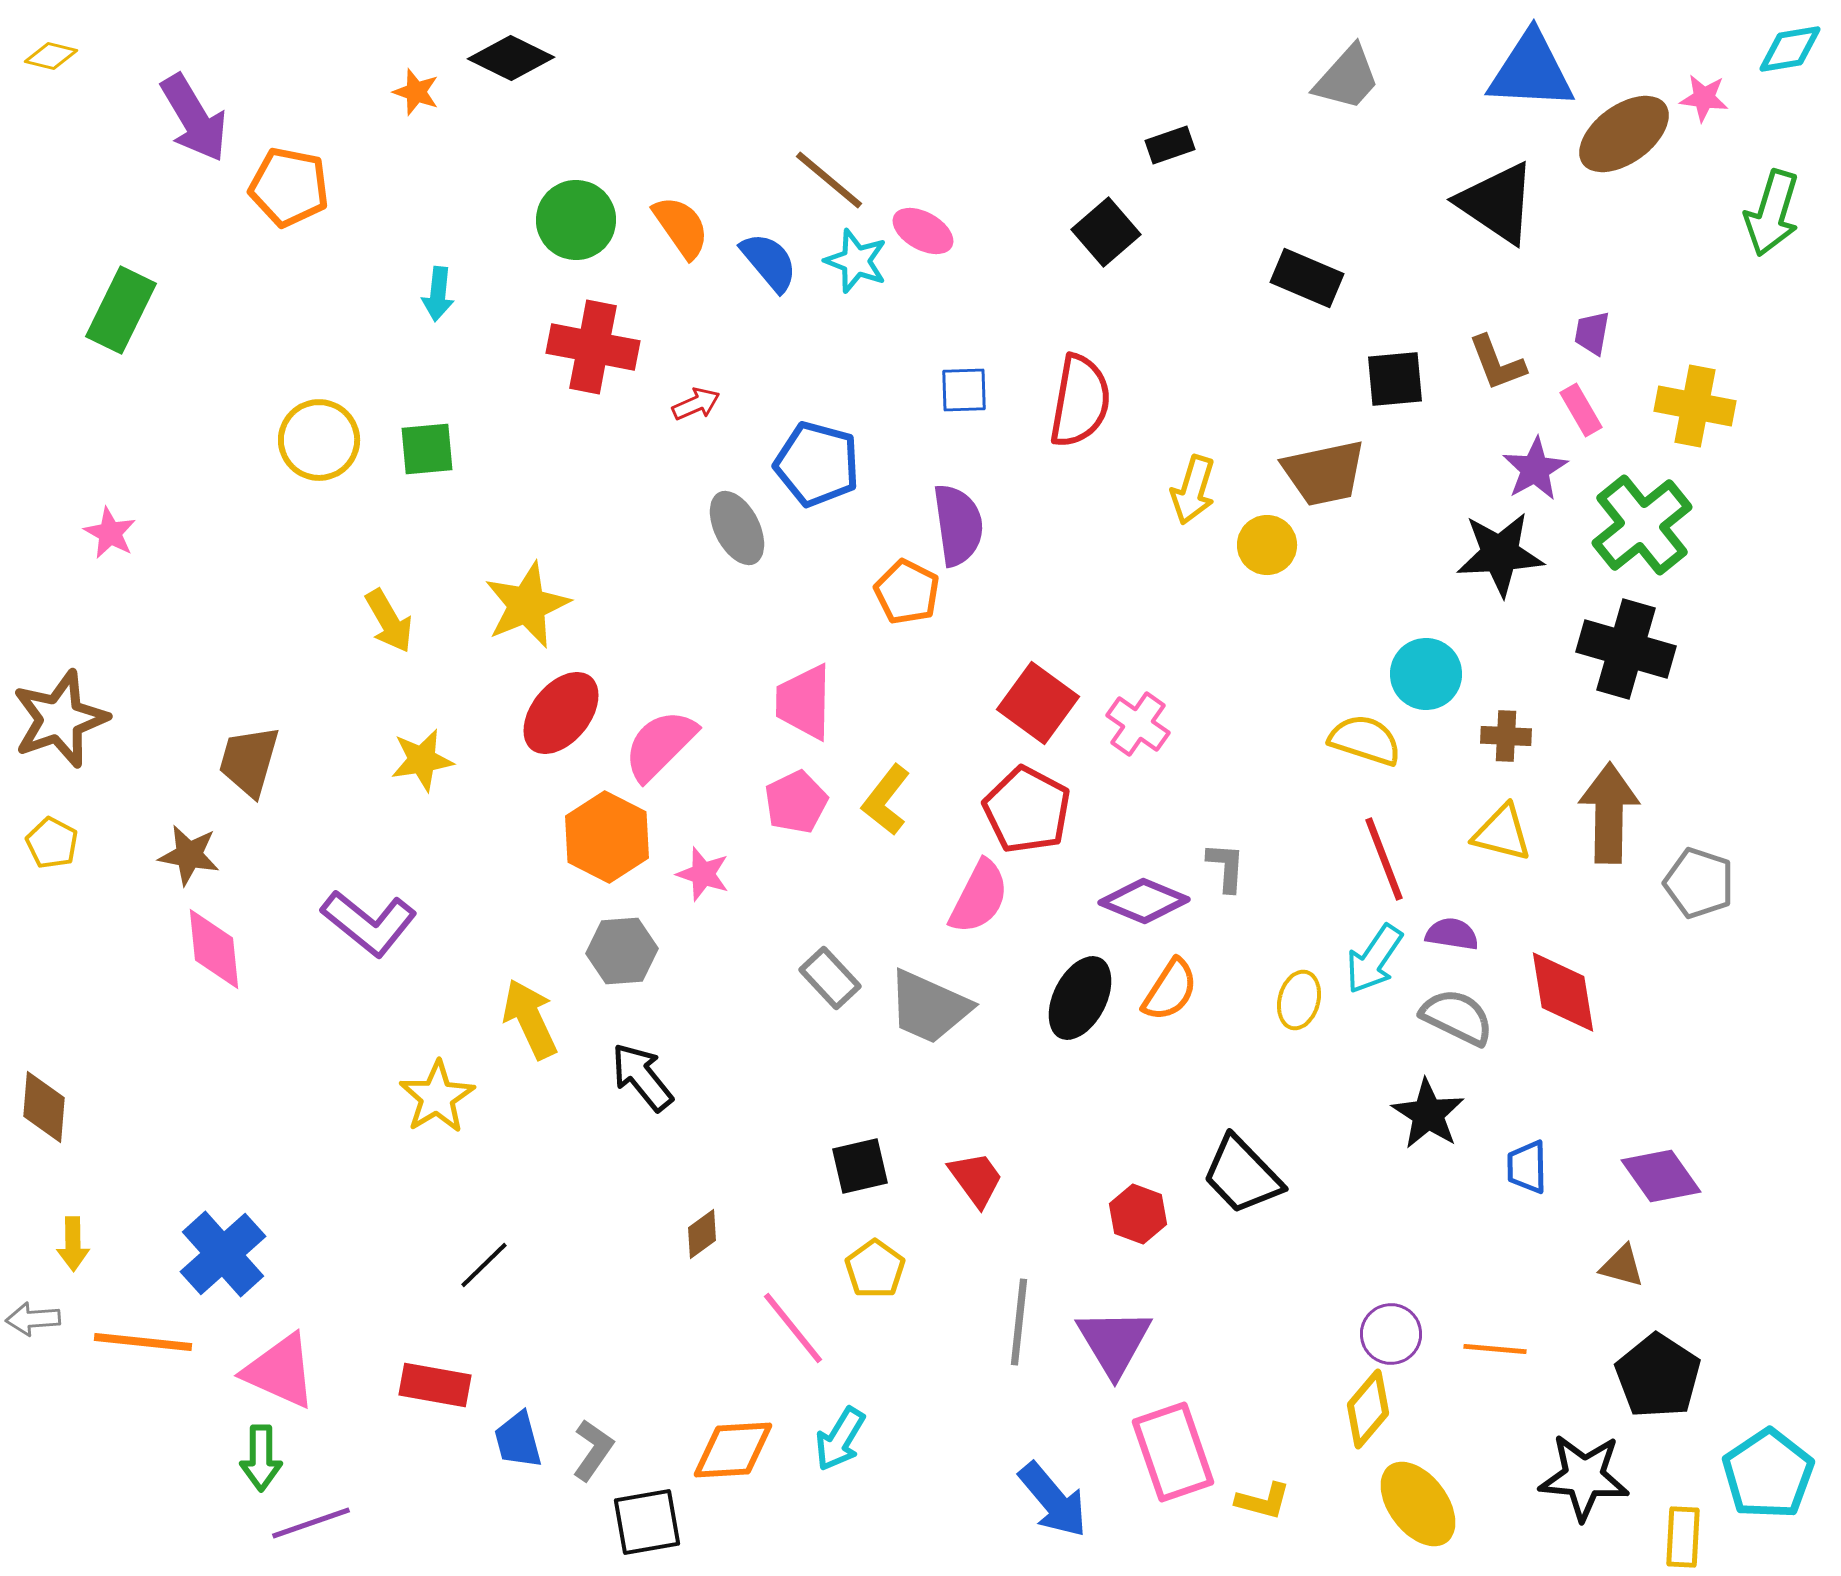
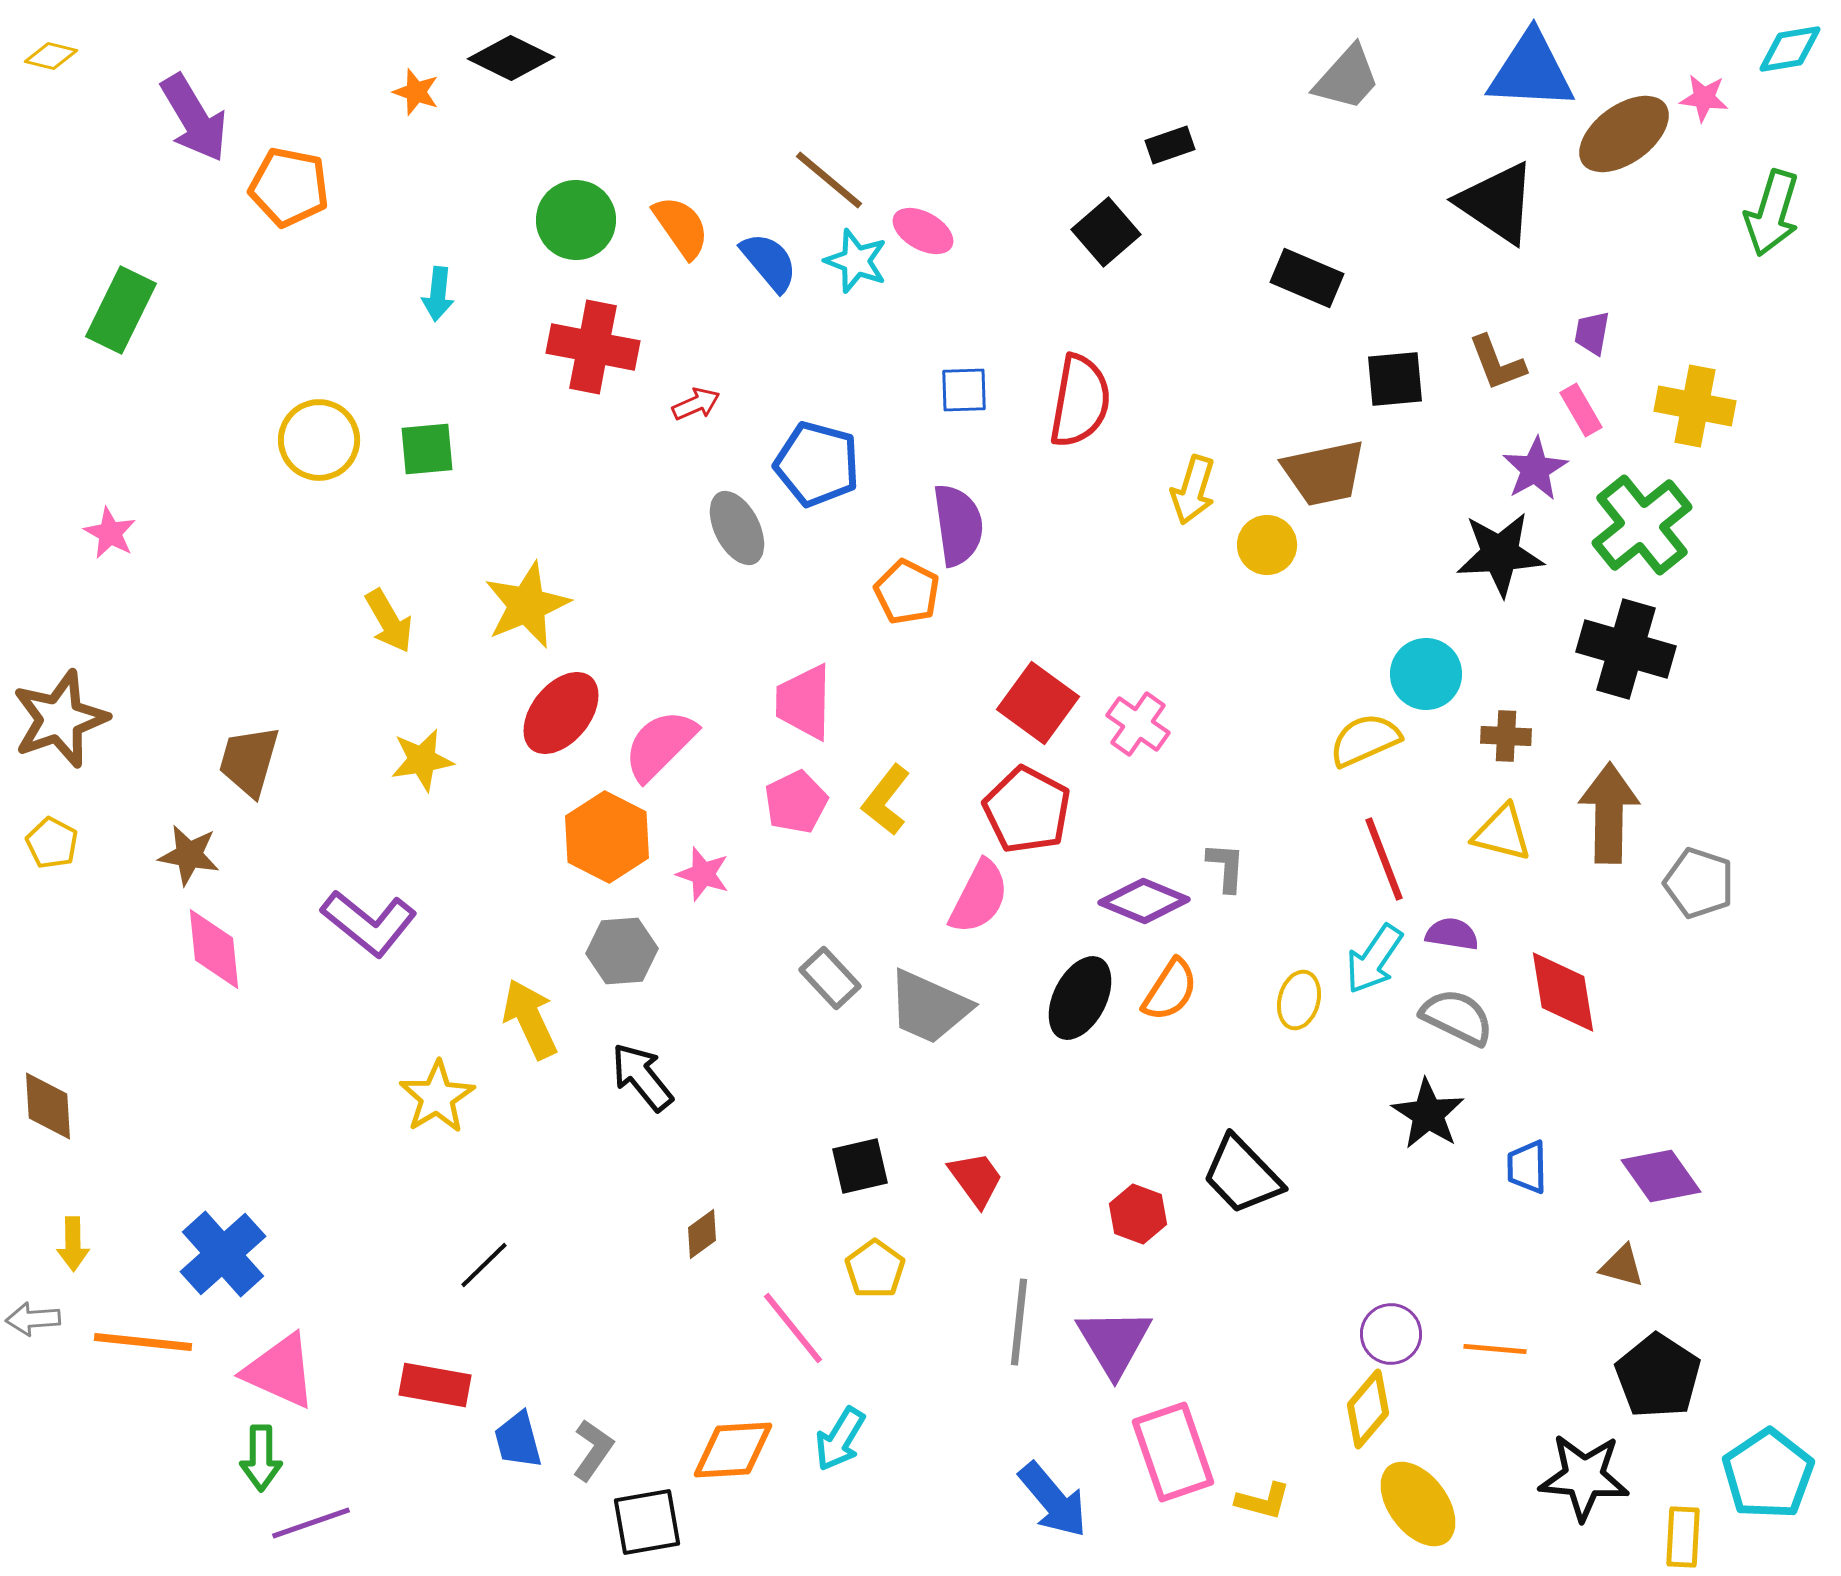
yellow semicircle at (1365, 740): rotated 42 degrees counterclockwise
brown diamond at (44, 1107): moved 4 px right, 1 px up; rotated 8 degrees counterclockwise
